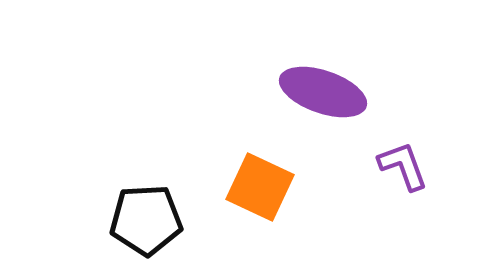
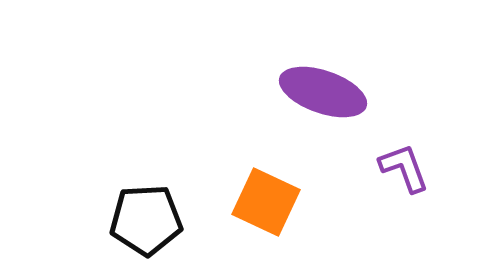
purple L-shape: moved 1 px right, 2 px down
orange square: moved 6 px right, 15 px down
